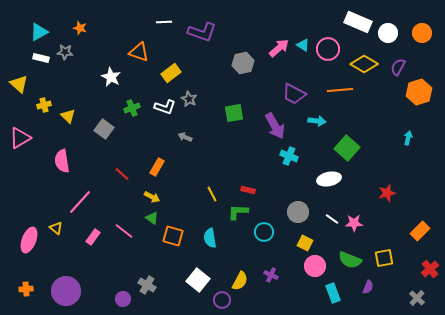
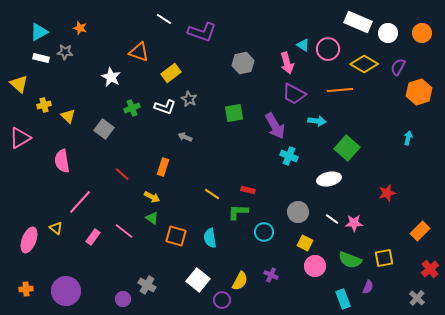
white line at (164, 22): moved 3 px up; rotated 35 degrees clockwise
pink arrow at (279, 48): moved 8 px right, 15 px down; rotated 115 degrees clockwise
orange rectangle at (157, 167): moved 6 px right; rotated 12 degrees counterclockwise
yellow line at (212, 194): rotated 28 degrees counterclockwise
orange square at (173, 236): moved 3 px right
cyan rectangle at (333, 293): moved 10 px right, 6 px down
